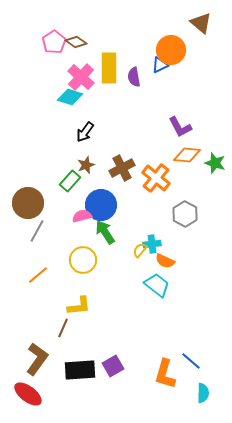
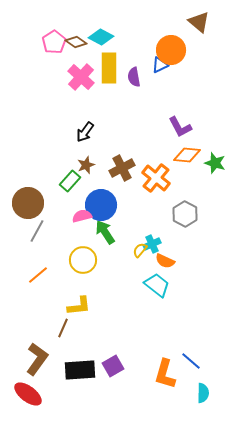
brown triangle: moved 2 px left, 1 px up
cyan diamond: moved 31 px right, 60 px up; rotated 10 degrees clockwise
cyan cross: rotated 18 degrees counterclockwise
